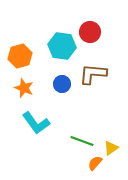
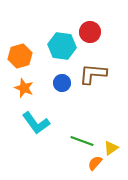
blue circle: moved 1 px up
